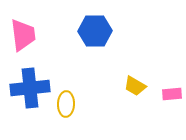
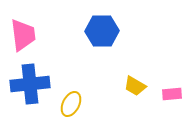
blue hexagon: moved 7 px right
blue cross: moved 4 px up
yellow ellipse: moved 5 px right; rotated 25 degrees clockwise
